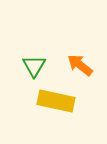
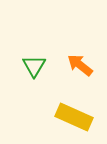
yellow rectangle: moved 18 px right, 16 px down; rotated 12 degrees clockwise
